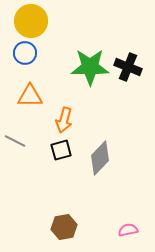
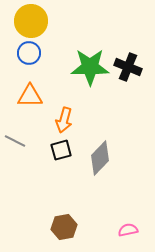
blue circle: moved 4 px right
